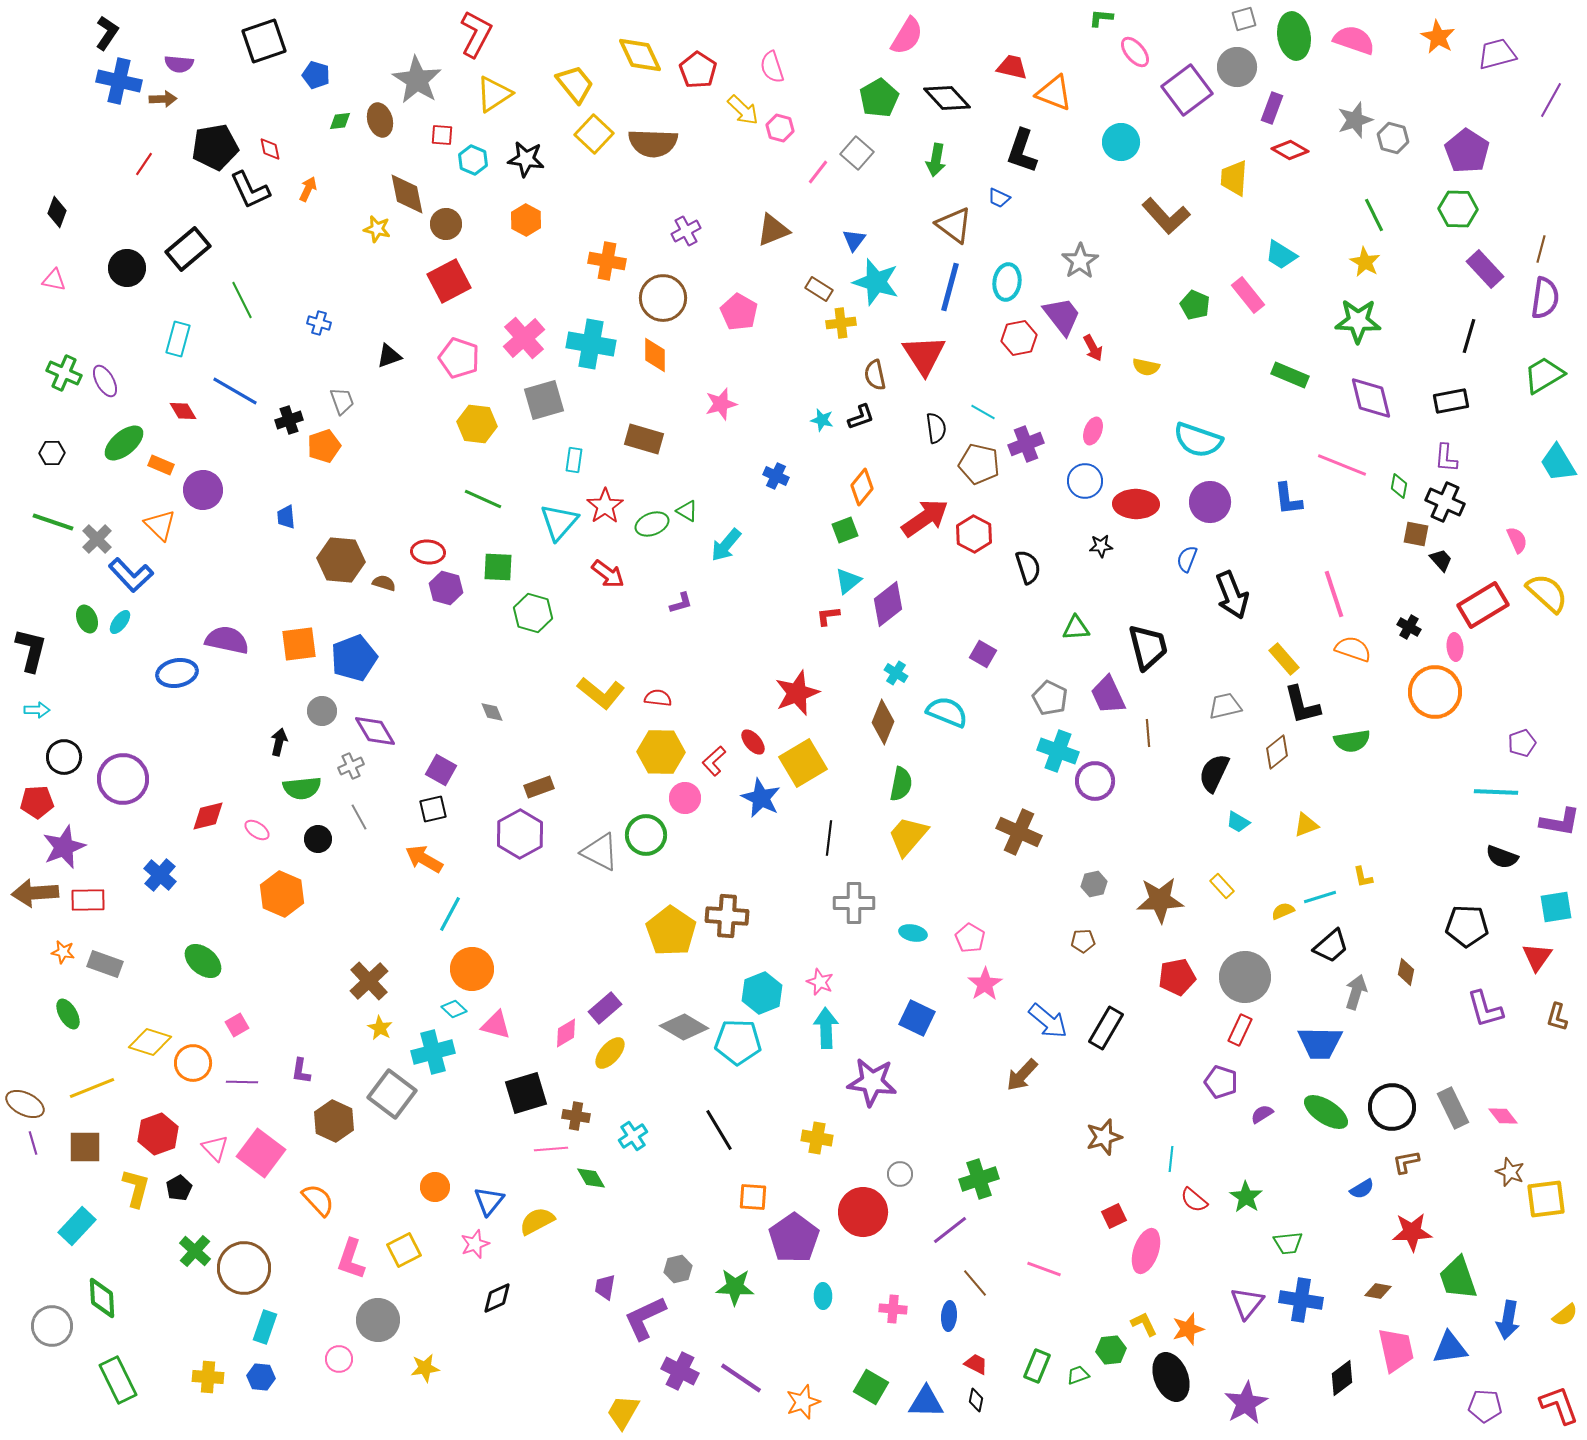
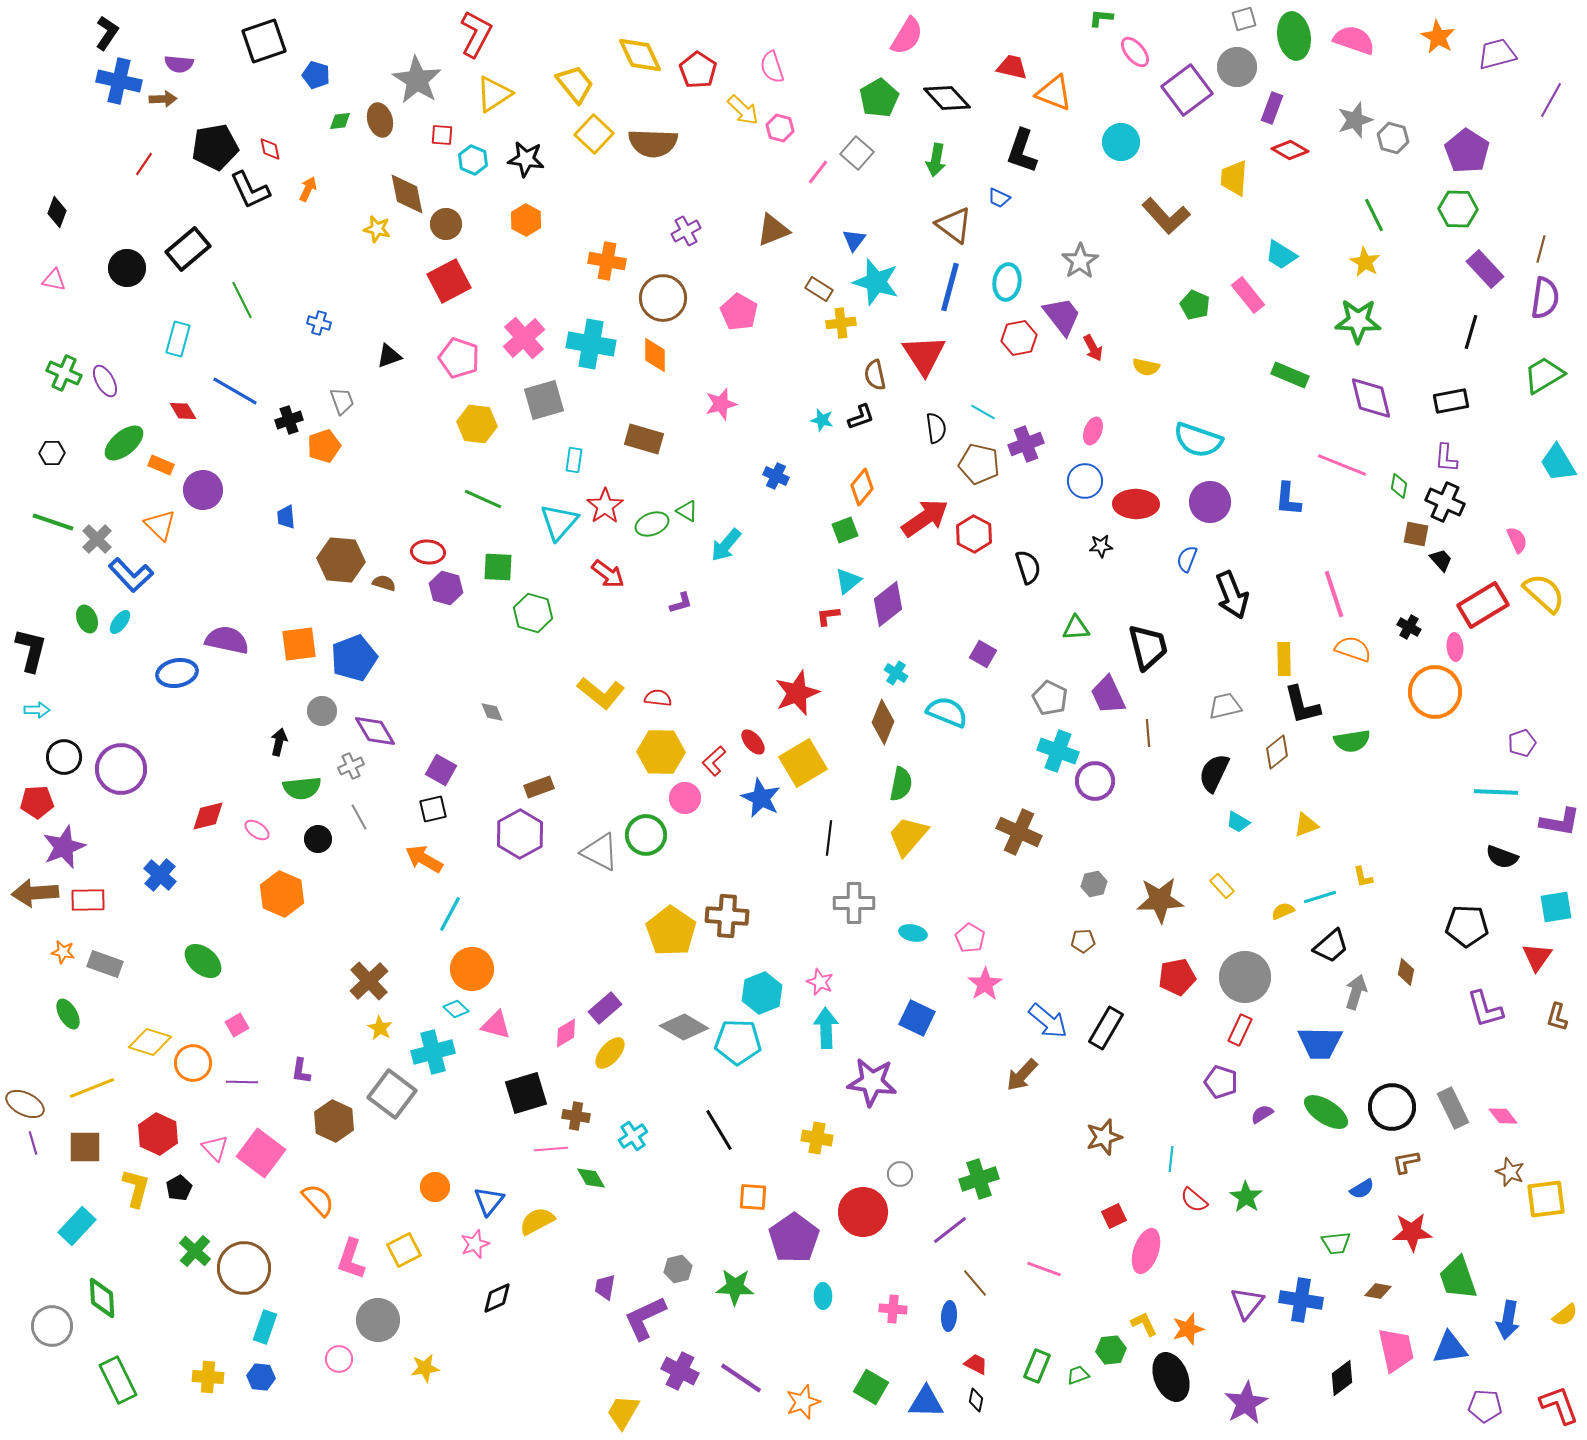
black line at (1469, 336): moved 2 px right, 4 px up
blue L-shape at (1288, 499): rotated 12 degrees clockwise
yellow semicircle at (1547, 593): moved 3 px left
yellow rectangle at (1284, 659): rotated 40 degrees clockwise
purple circle at (123, 779): moved 2 px left, 10 px up
cyan diamond at (454, 1009): moved 2 px right
red hexagon at (158, 1134): rotated 15 degrees counterclockwise
green trapezoid at (1288, 1243): moved 48 px right
